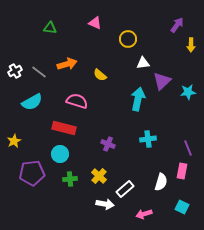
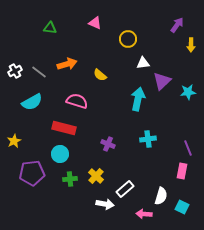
yellow cross: moved 3 px left
white semicircle: moved 14 px down
pink arrow: rotated 21 degrees clockwise
